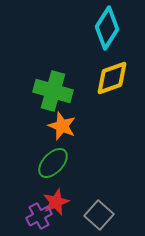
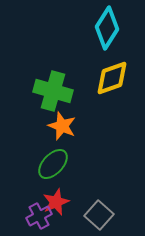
green ellipse: moved 1 px down
